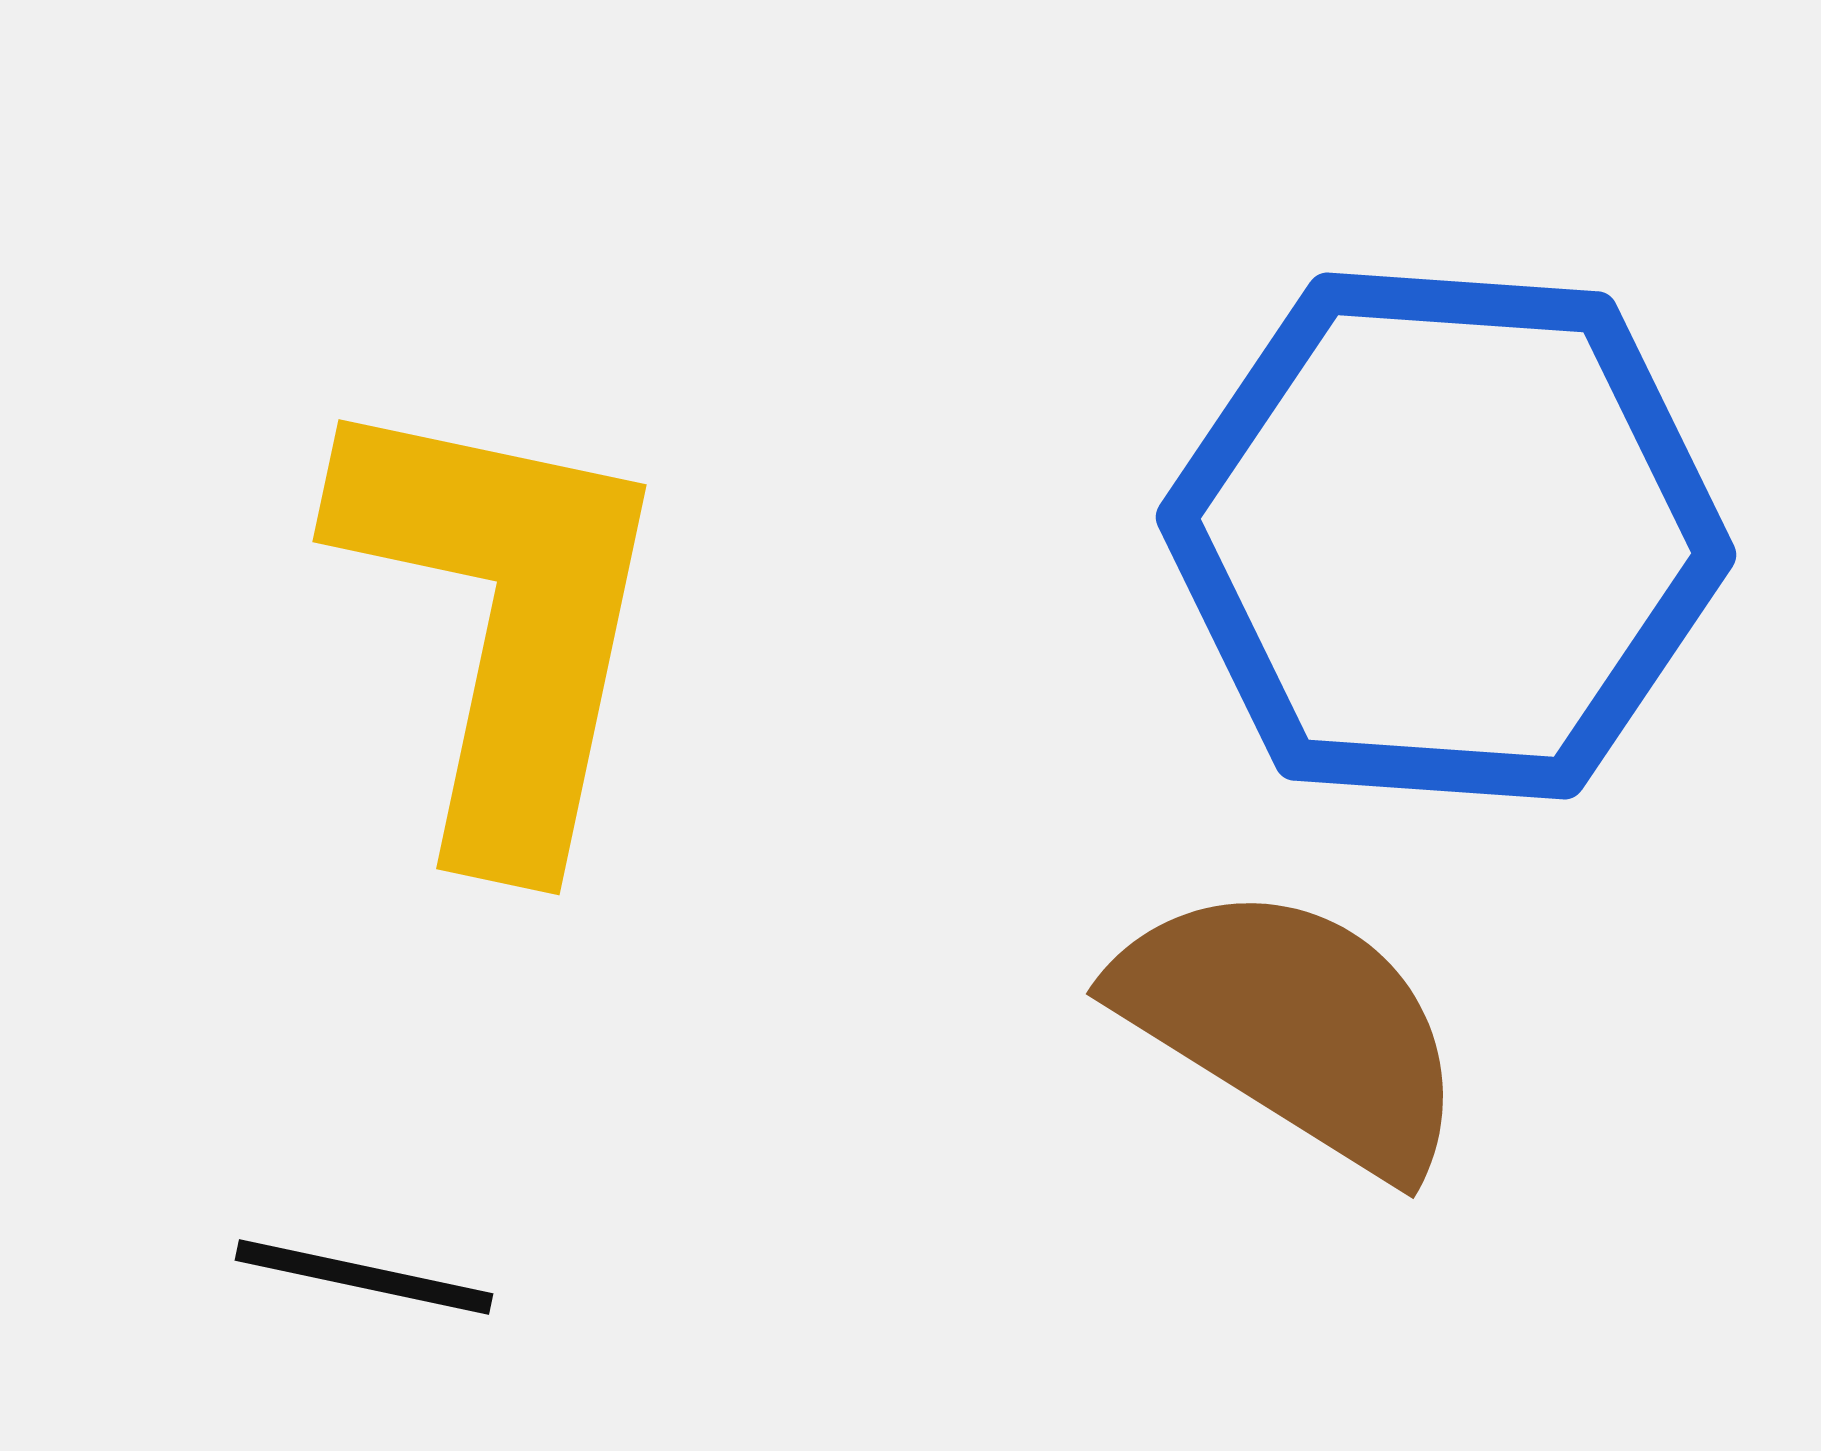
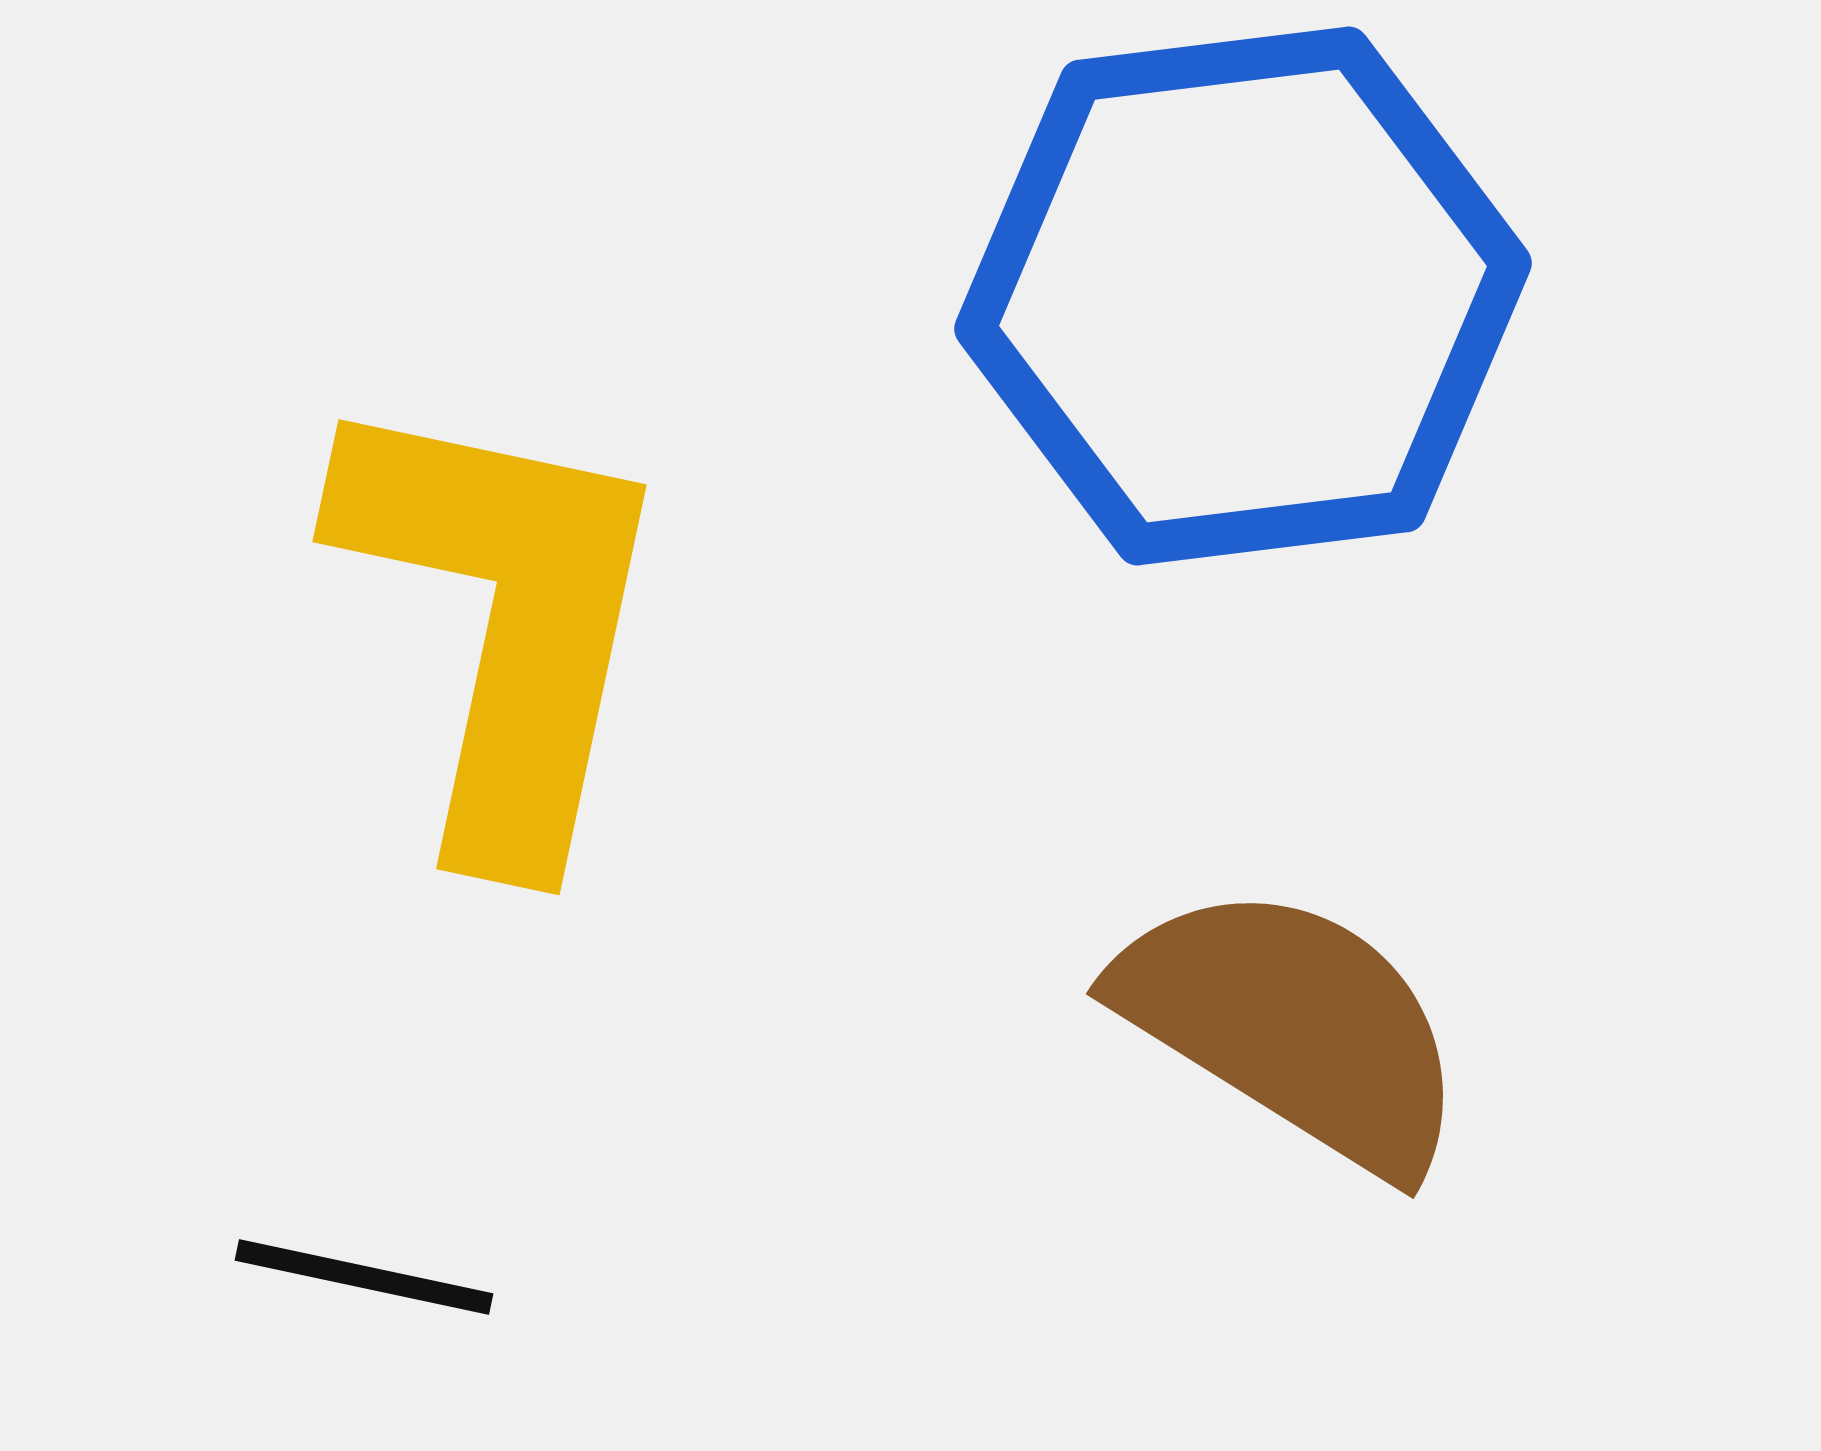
blue hexagon: moved 203 px left, 240 px up; rotated 11 degrees counterclockwise
